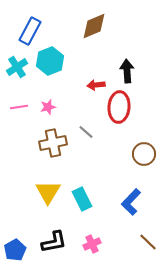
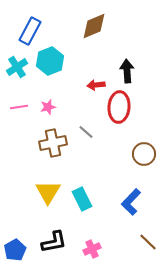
pink cross: moved 5 px down
